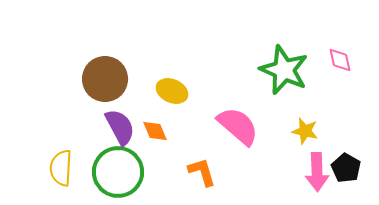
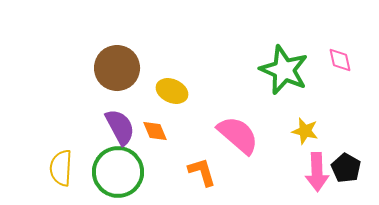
brown circle: moved 12 px right, 11 px up
pink semicircle: moved 9 px down
